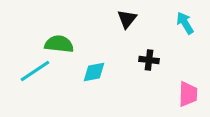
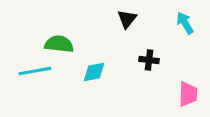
cyan line: rotated 24 degrees clockwise
